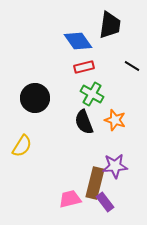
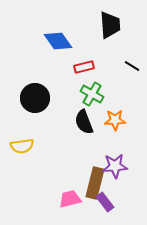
black trapezoid: rotated 12 degrees counterclockwise
blue diamond: moved 20 px left
orange star: rotated 20 degrees counterclockwise
yellow semicircle: rotated 50 degrees clockwise
